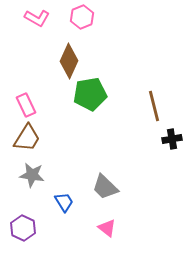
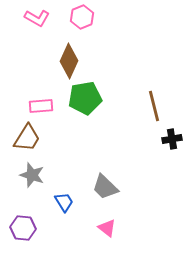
green pentagon: moved 5 px left, 4 px down
pink rectangle: moved 15 px right, 1 px down; rotated 70 degrees counterclockwise
gray star: rotated 10 degrees clockwise
purple hexagon: rotated 20 degrees counterclockwise
